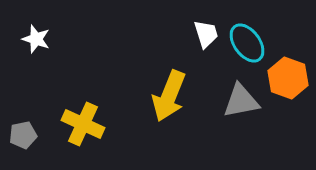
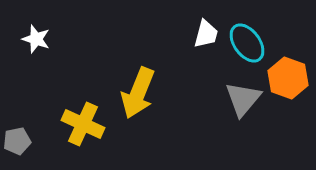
white trapezoid: rotated 32 degrees clockwise
yellow arrow: moved 31 px left, 3 px up
gray triangle: moved 2 px right, 2 px up; rotated 39 degrees counterclockwise
gray pentagon: moved 6 px left, 6 px down
